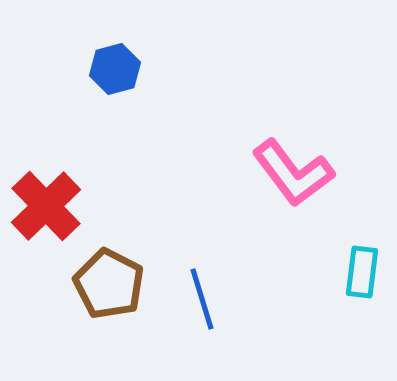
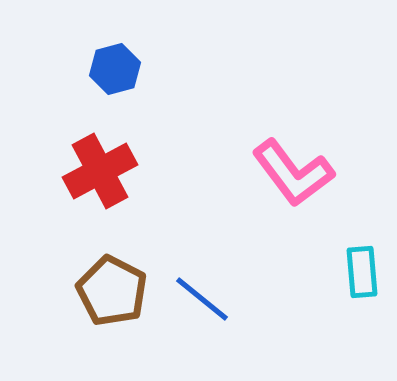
red cross: moved 54 px right, 35 px up; rotated 16 degrees clockwise
cyan rectangle: rotated 12 degrees counterclockwise
brown pentagon: moved 3 px right, 7 px down
blue line: rotated 34 degrees counterclockwise
